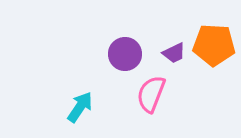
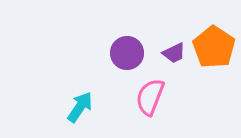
orange pentagon: moved 2 px down; rotated 30 degrees clockwise
purple circle: moved 2 px right, 1 px up
pink semicircle: moved 1 px left, 3 px down
